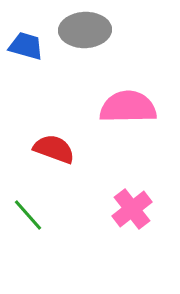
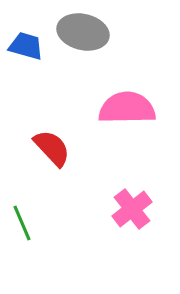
gray ellipse: moved 2 px left, 2 px down; rotated 15 degrees clockwise
pink semicircle: moved 1 px left, 1 px down
red semicircle: moved 2 px left, 1 px up; rotated 27 degrees clockwise
green line: moved 6 px left, 8 px down; rotated 18 degrees clockwise
